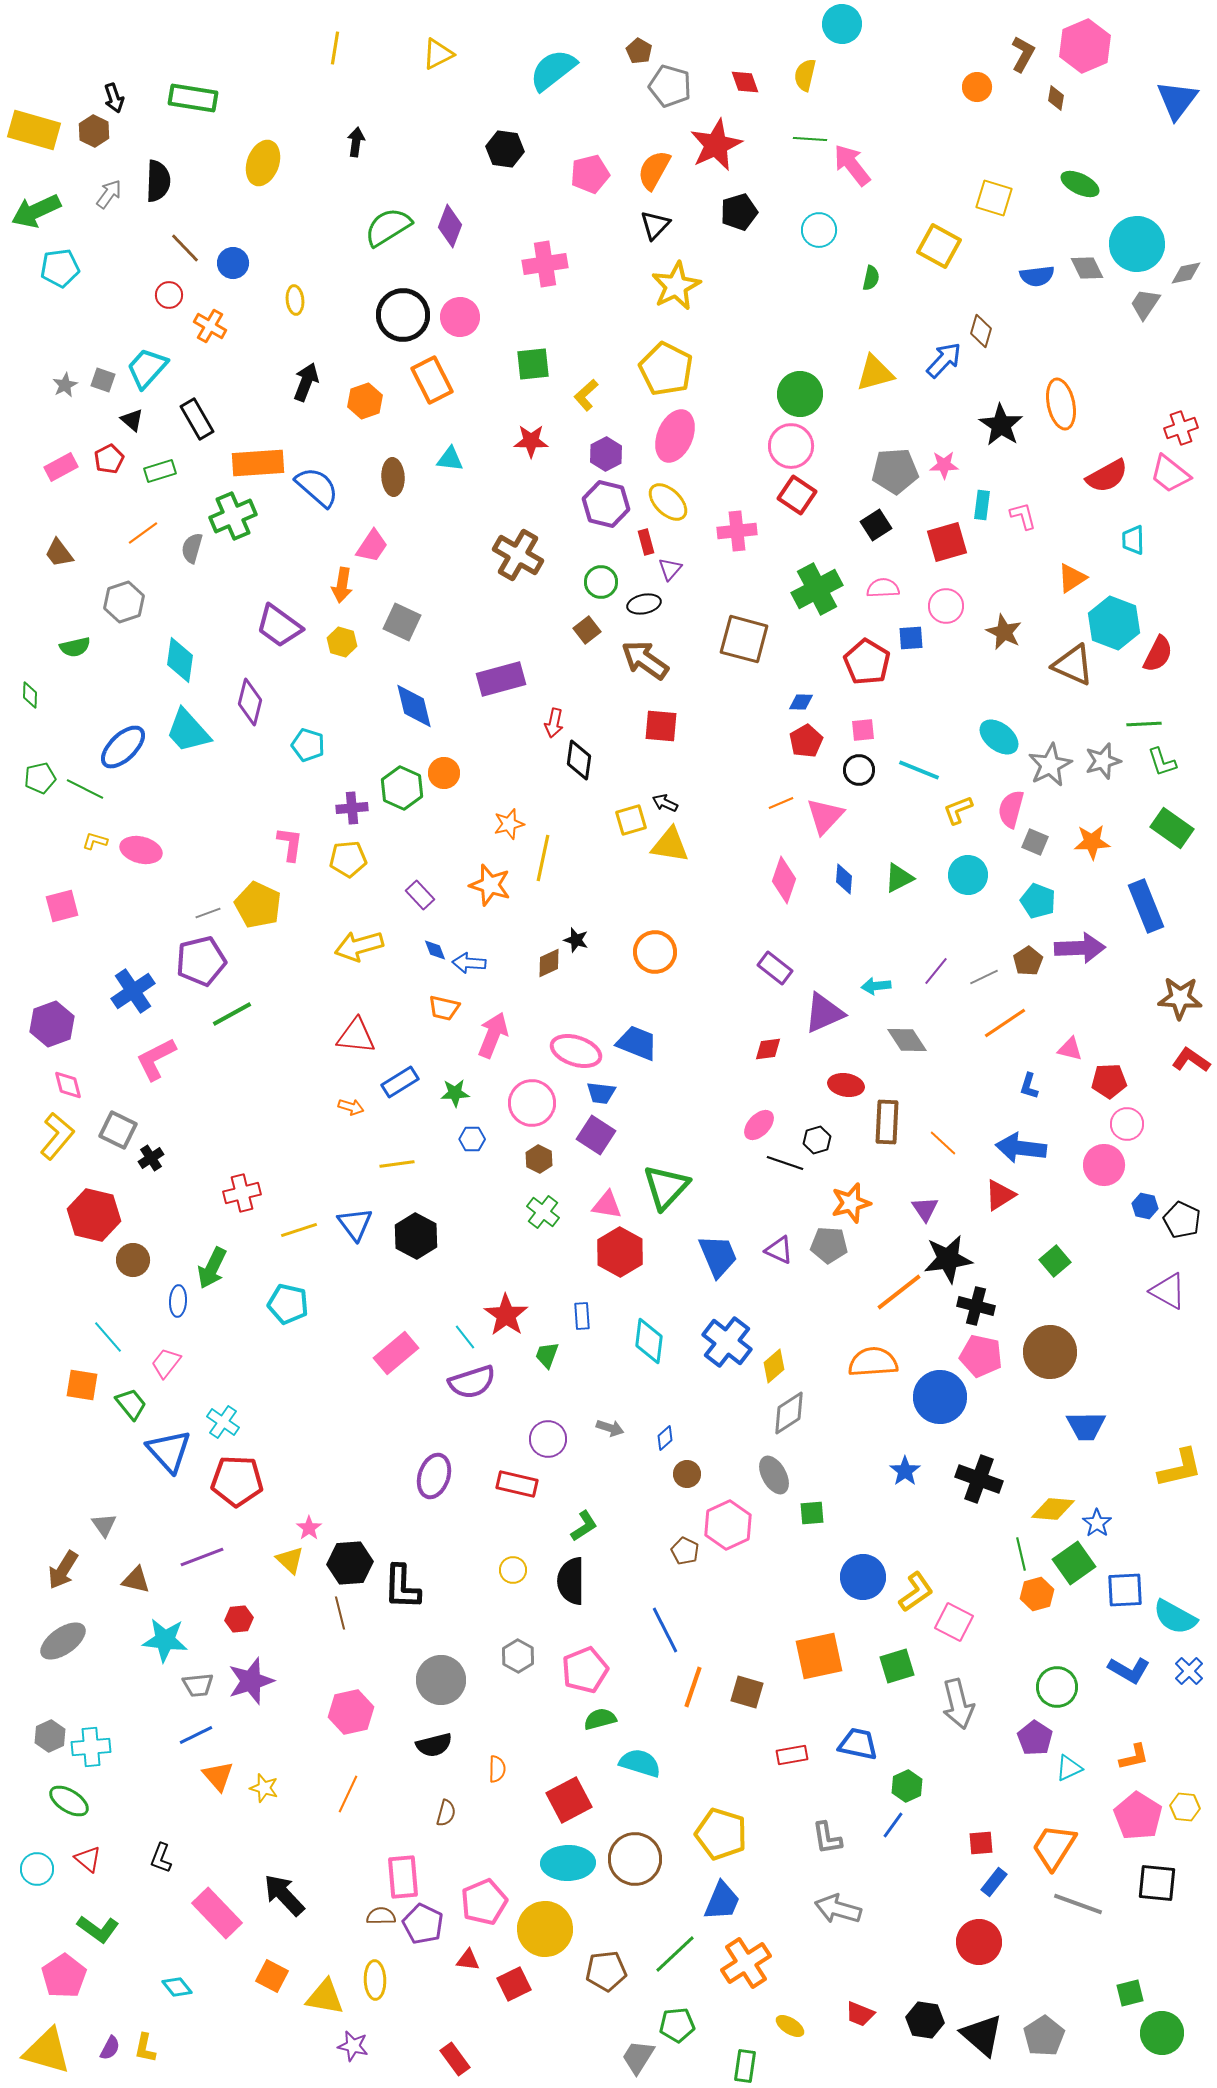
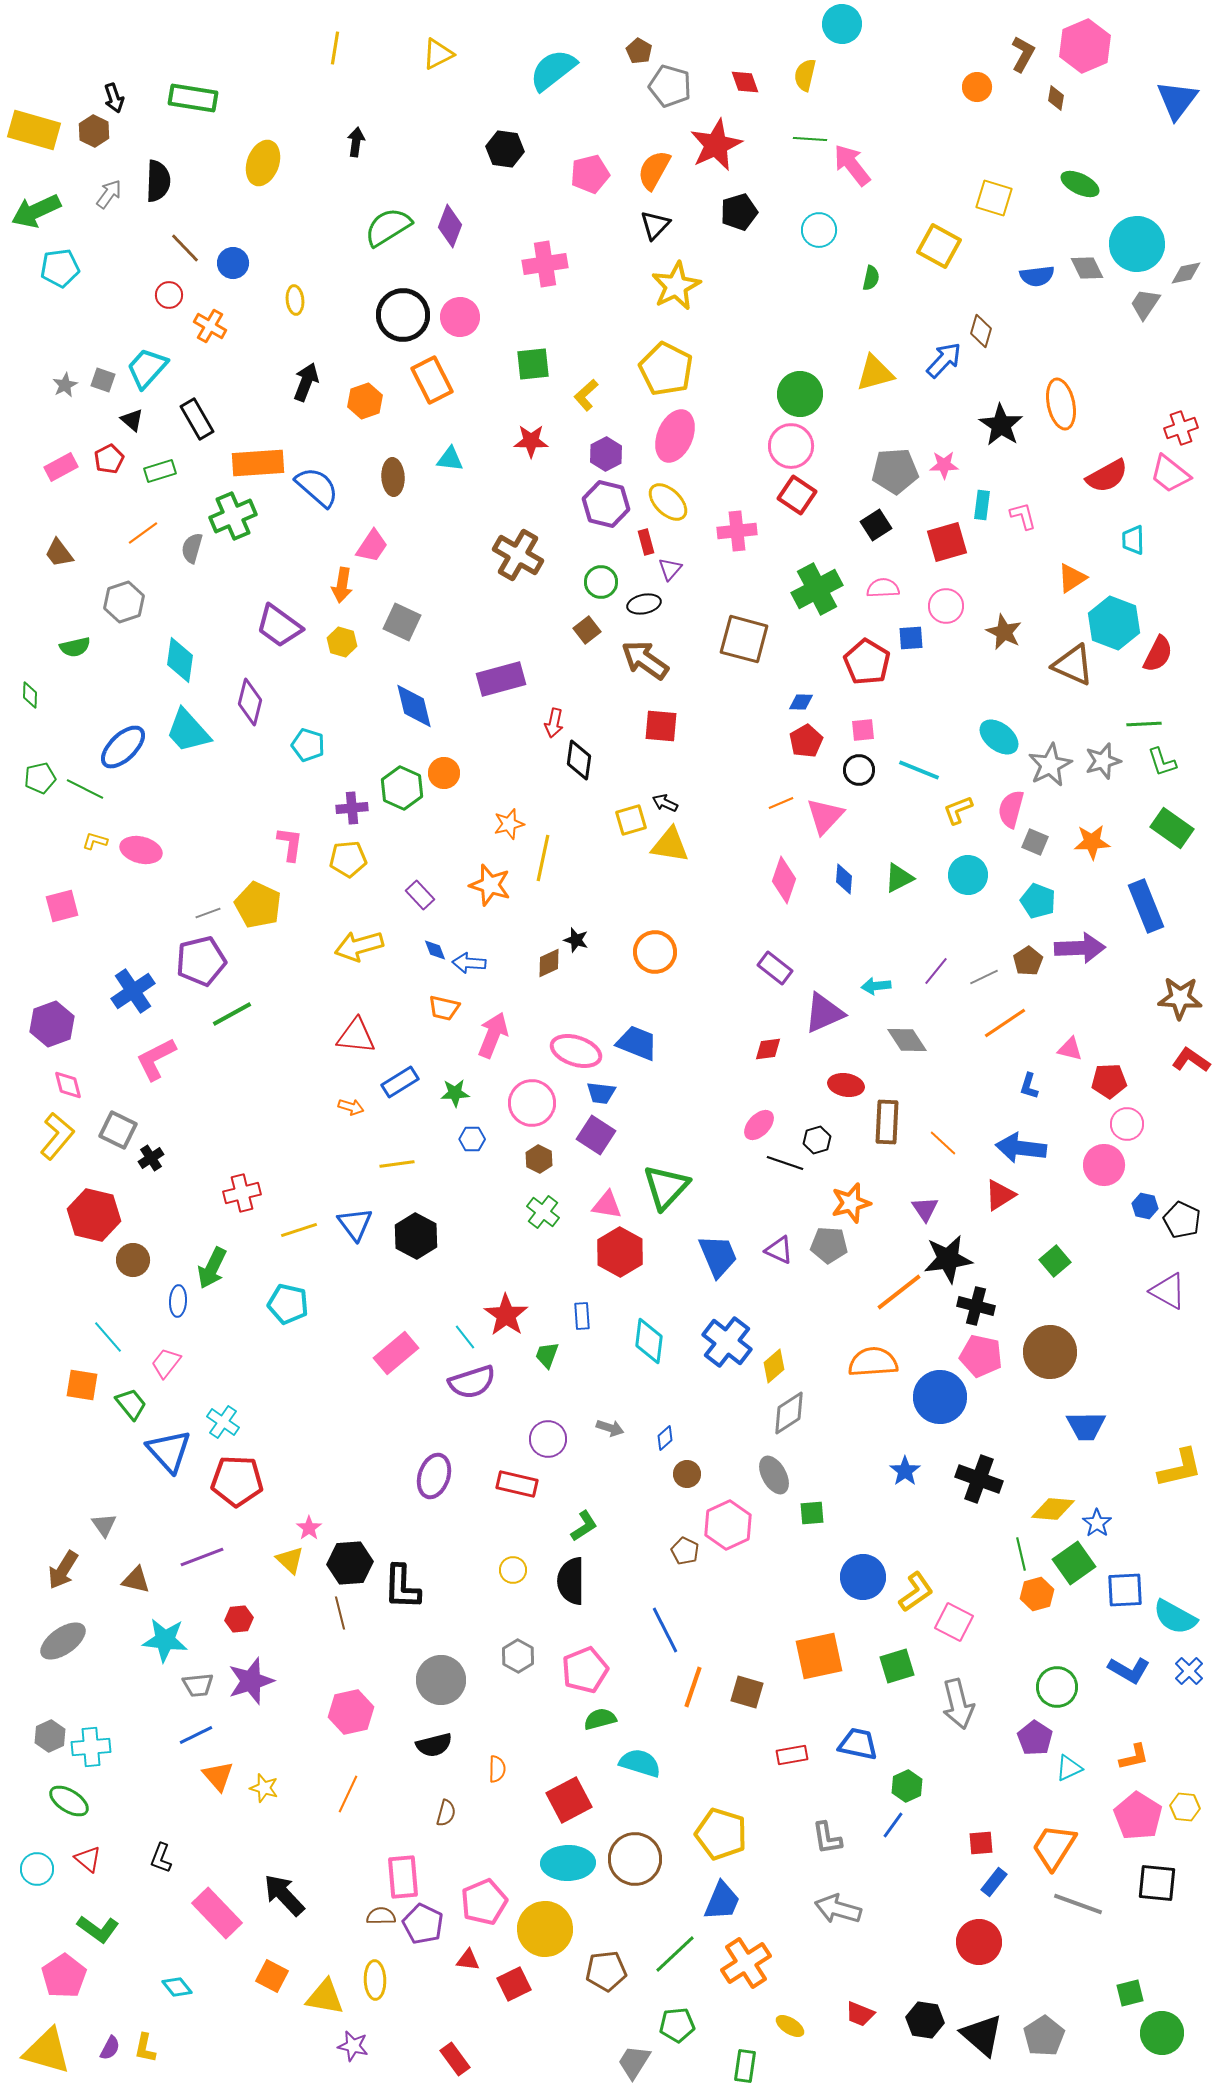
gray trapezoid at (638, 2057): moved 4 px left, 5 px down
